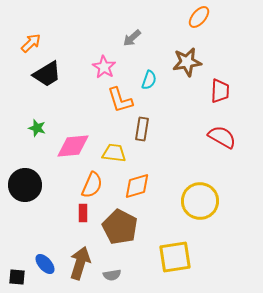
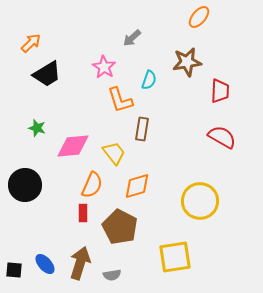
yellow trapezoid: rotated 45 degrees clockwise
black square: moved 3 px left, 7 px up
